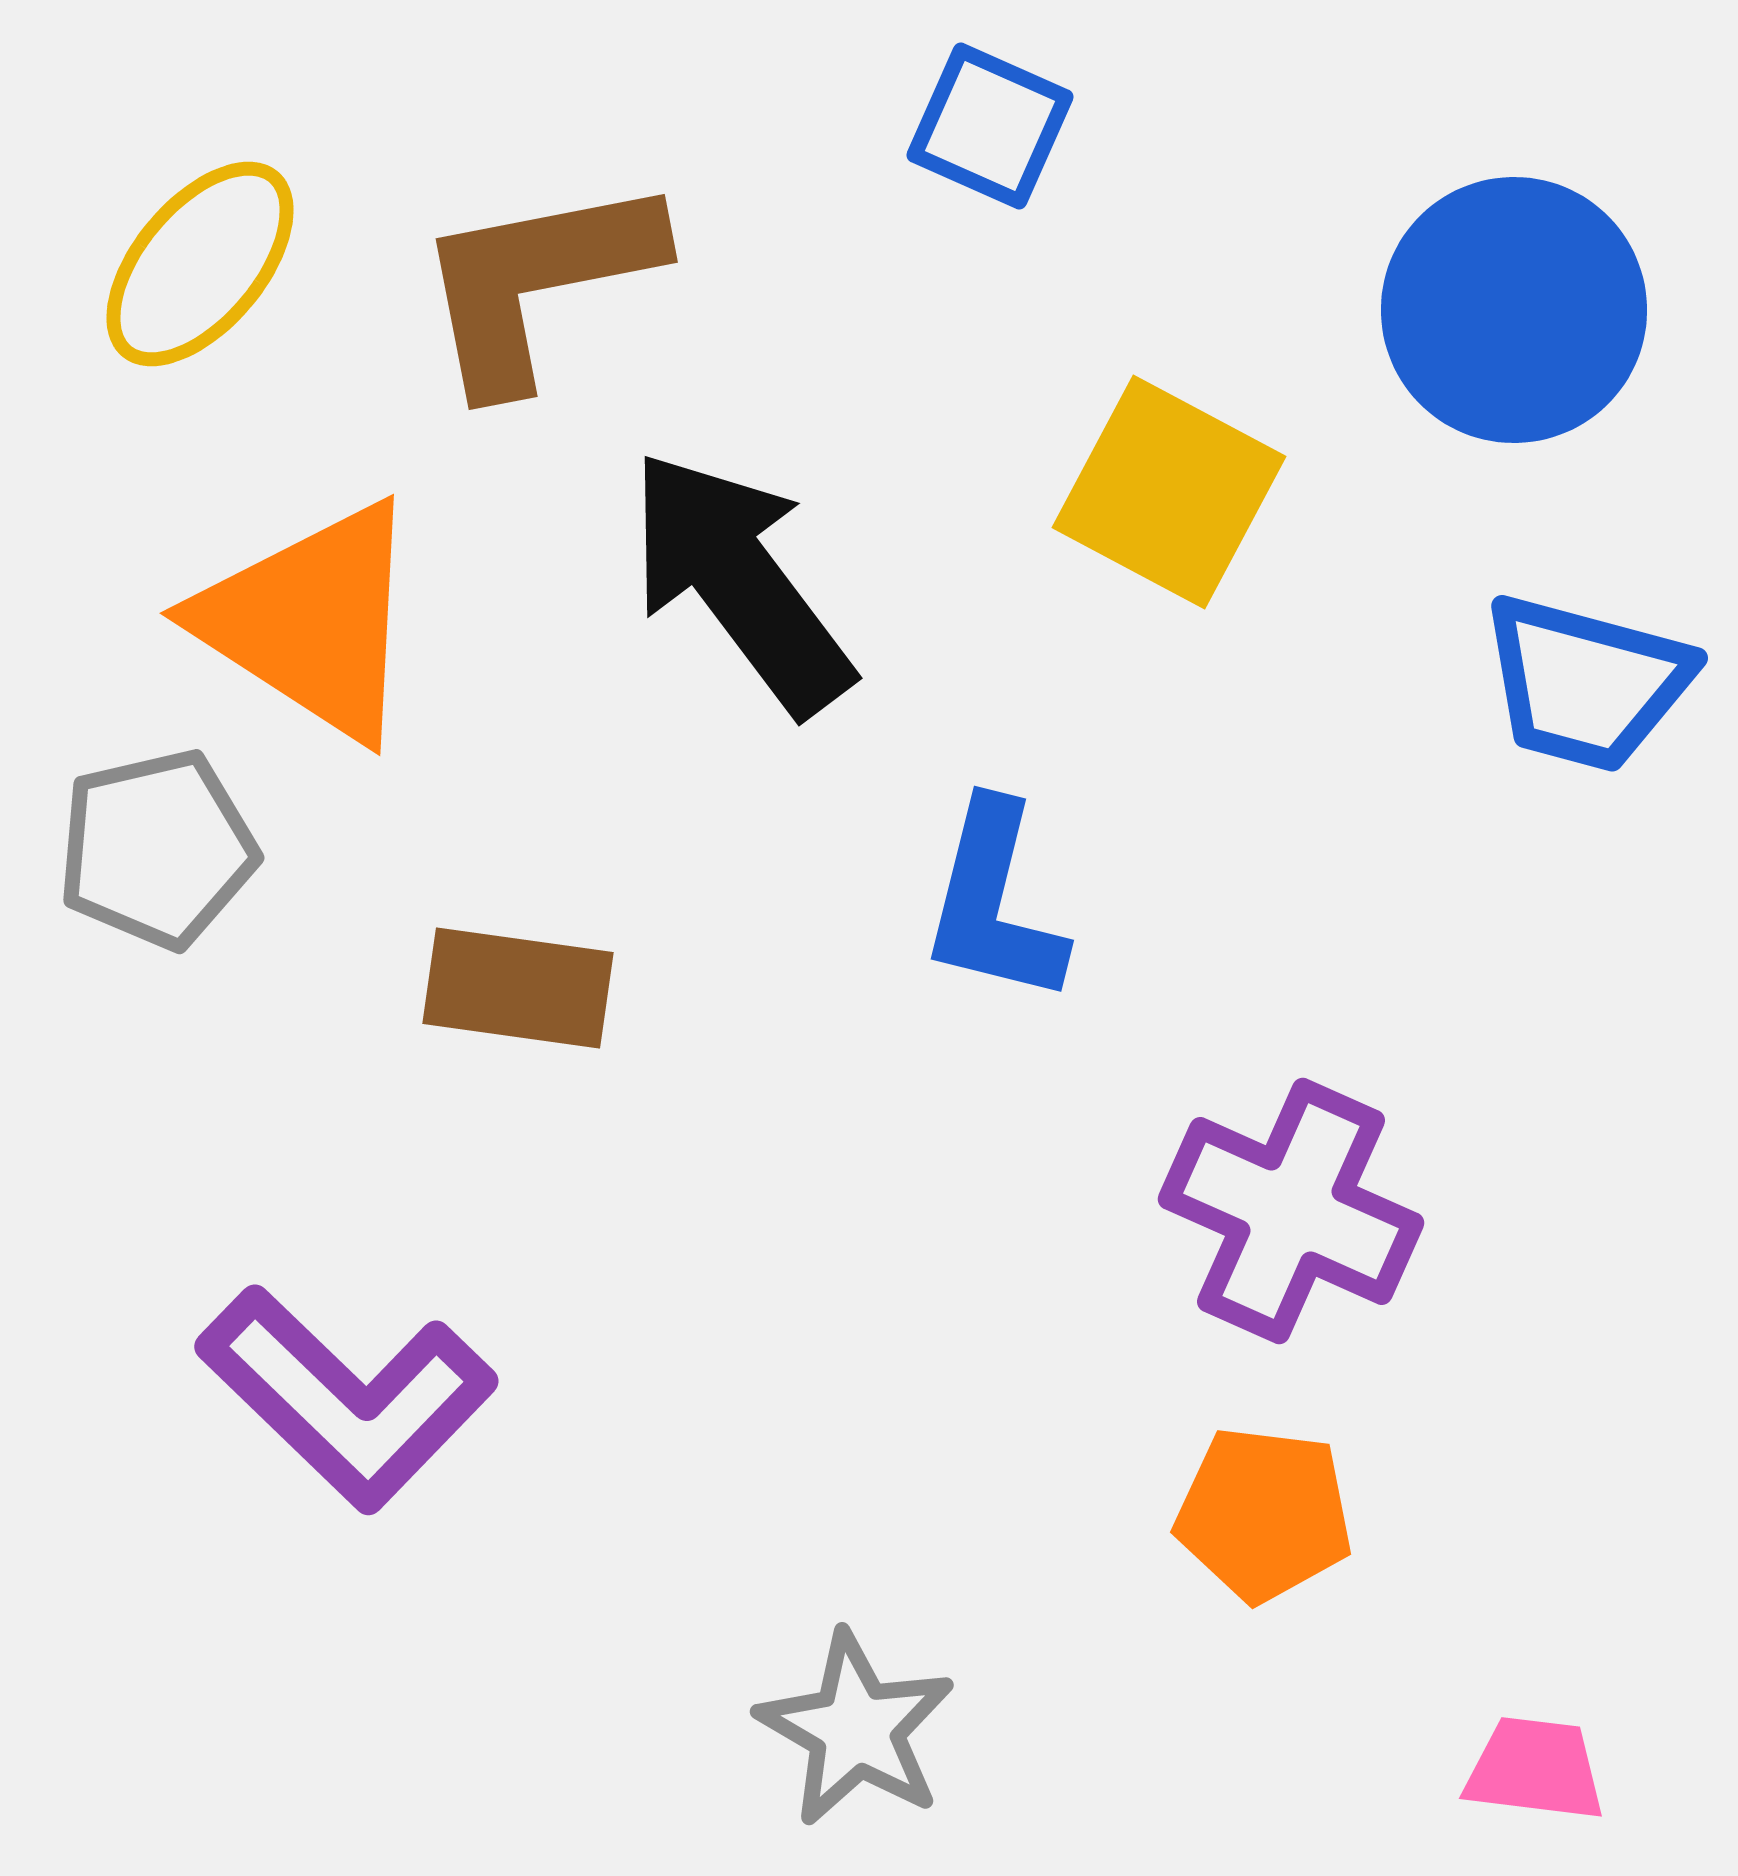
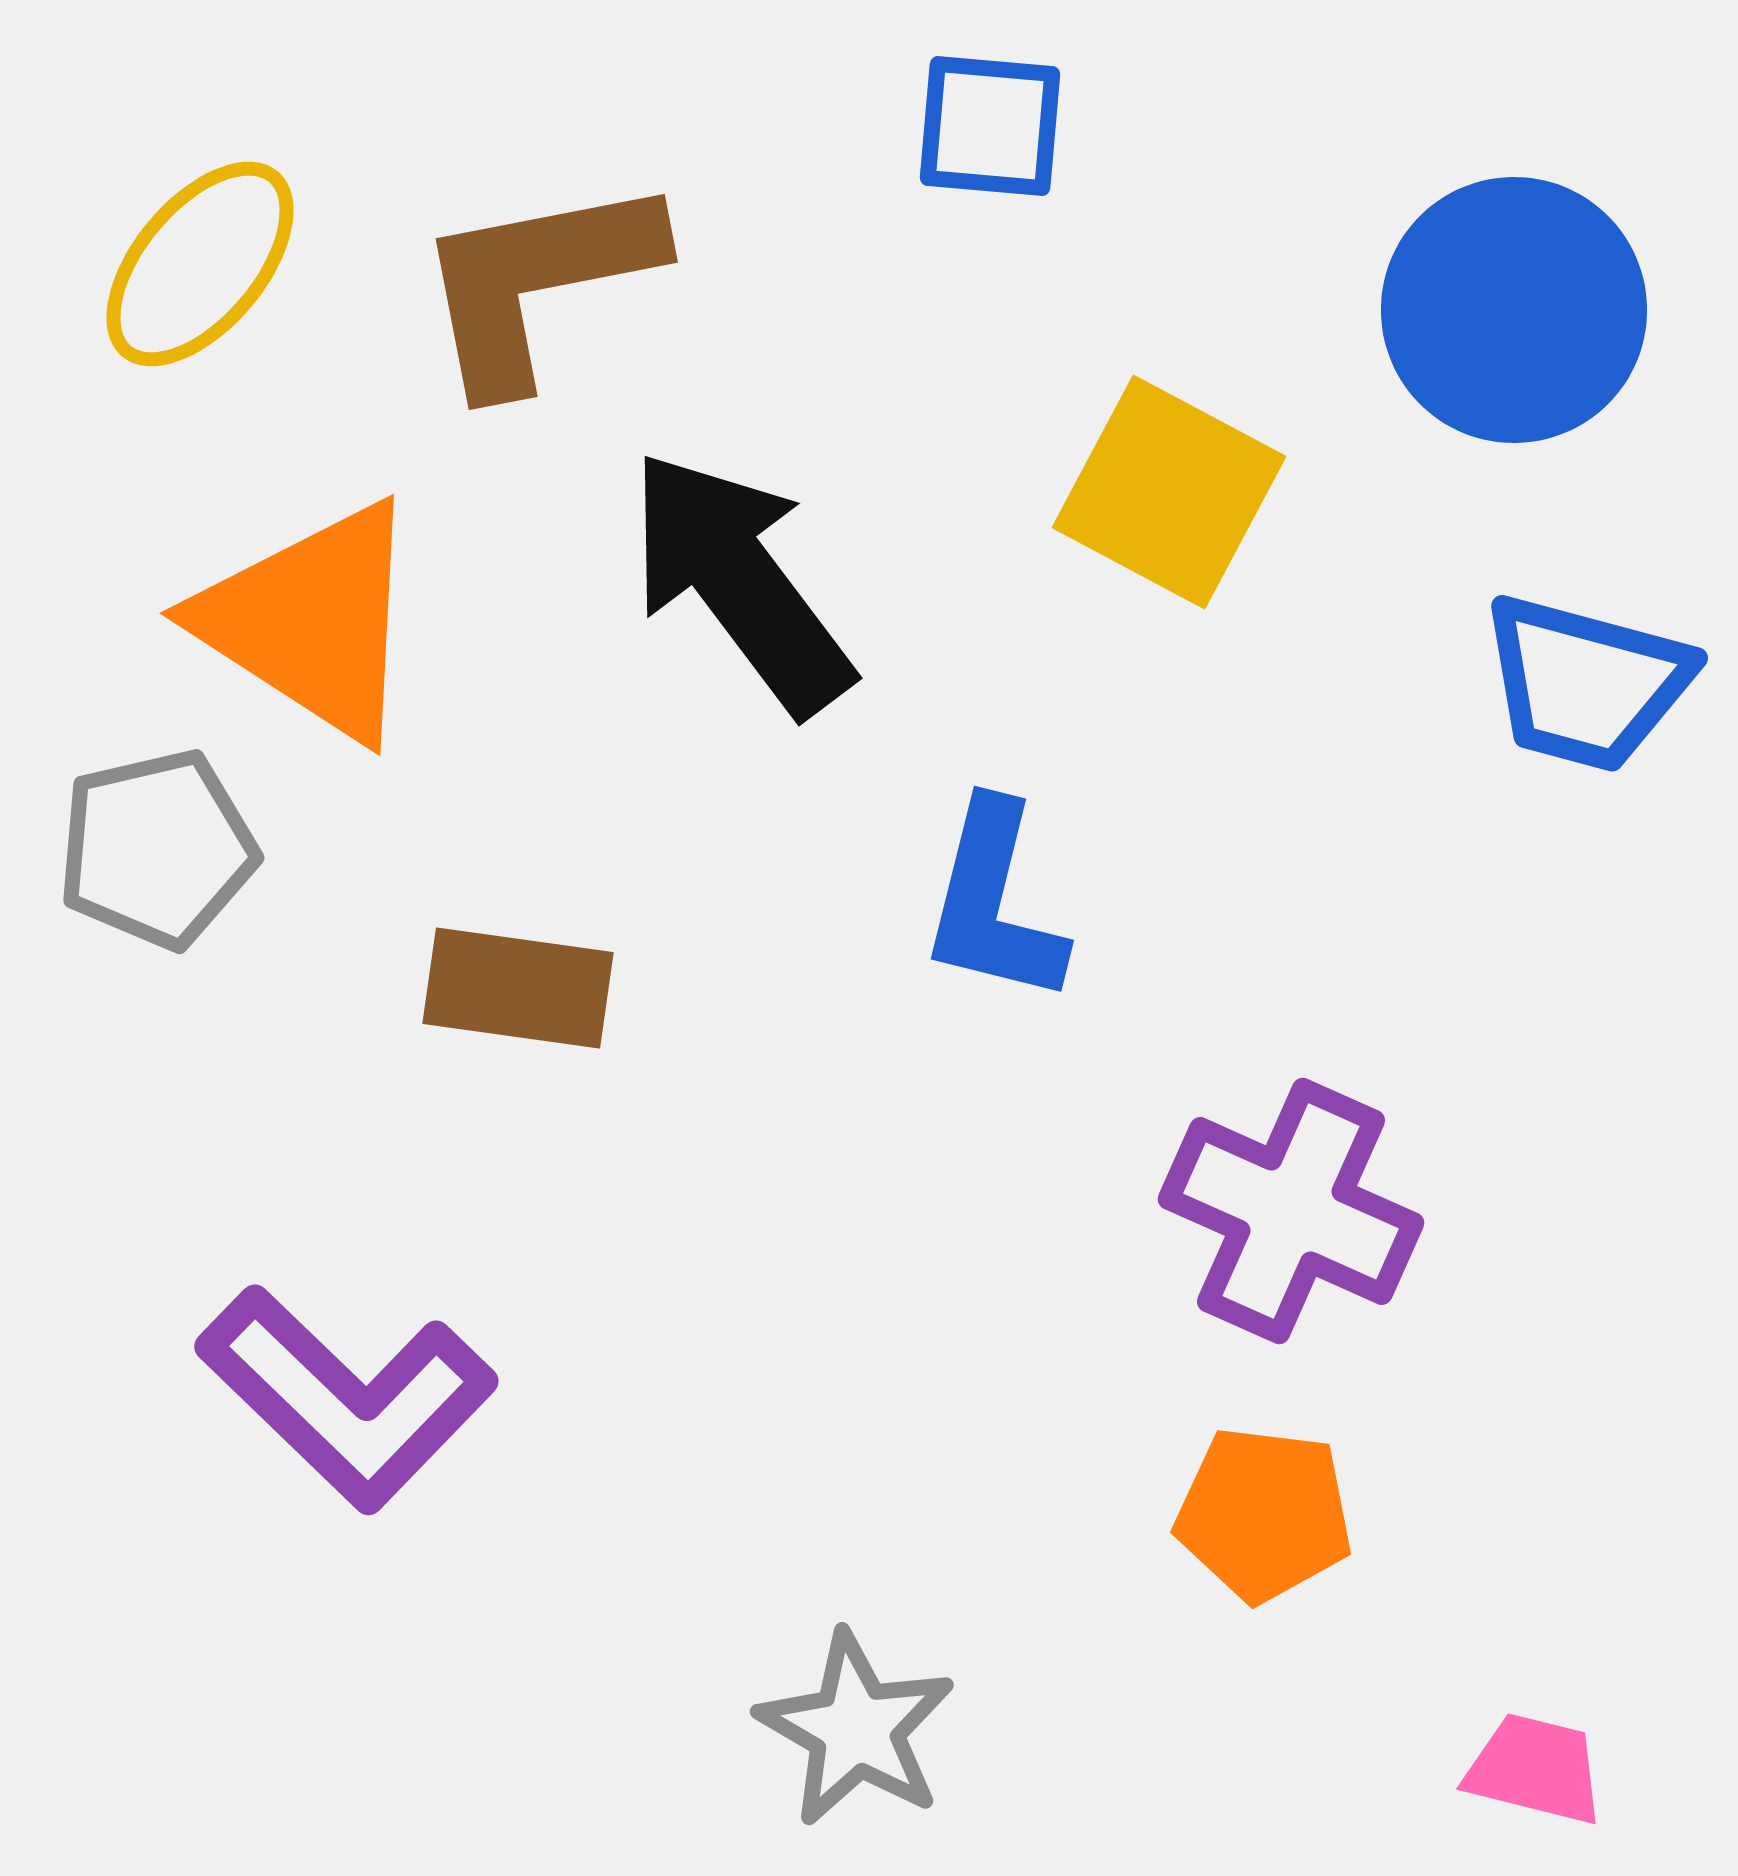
blue square: rotated 19 degrees counterclockwise
pink trapezoid: rotated 7 degrees clockwise
